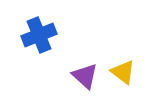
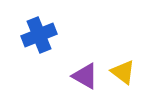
purple triangle: rotated 12 degrees counterclockwise
